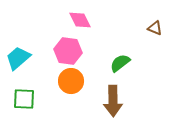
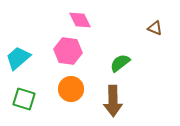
orange circle: moved 8 px down
green square: rotated 15 degrees clockwise
